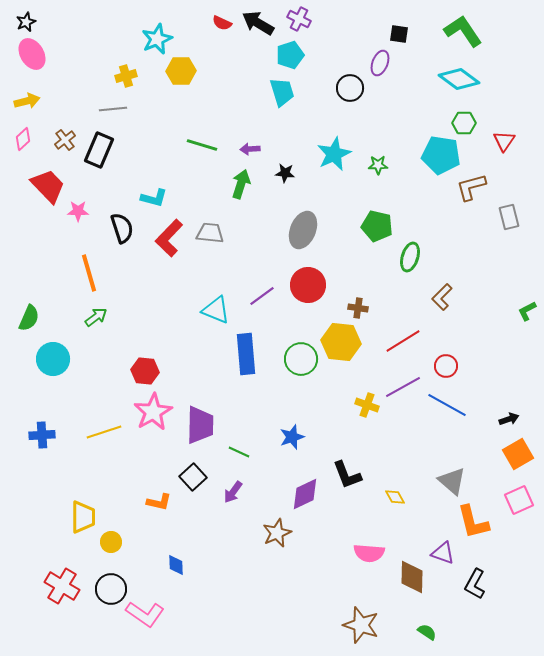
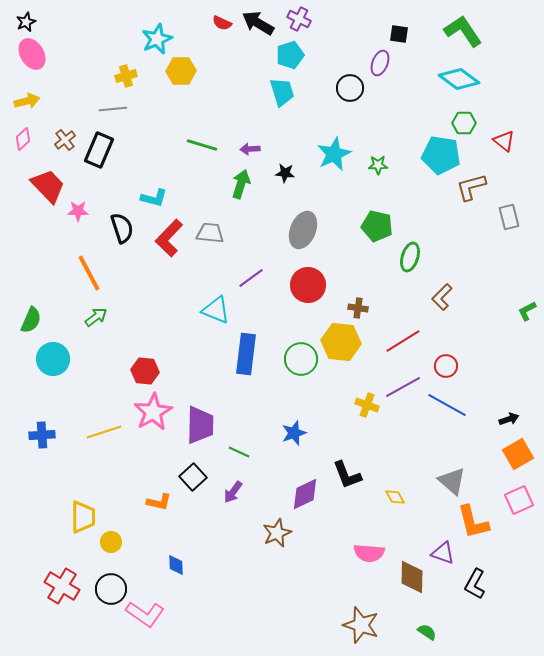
red triangle at (504, 141): rotated 25 degrees counterclockwise
orange line at (89, 273): rotated 12 degrees counterclockwise
purple line at (262, 296): moved 11 px left, 18 px up
green semicircle at (29, 318): moved 2 px right, 2 px down
blue rectangle at (246, 354): rotated 12 degrees clockwise
blue star at (292, 437): moved 2 px right, 4 px up
